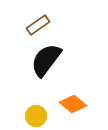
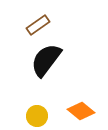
orange diamond: moved 8 px right, 7 px down
yellow circle: moved 1 px right
